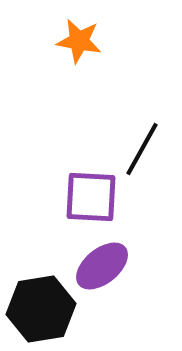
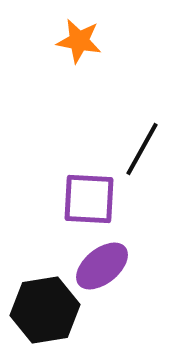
purple square: moved 2 px left, 2 px down
black hexagon: moved 4 px right, 1 px down
